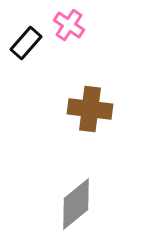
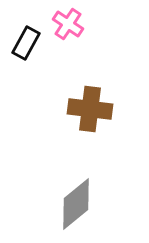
pink cross: moved 1 px left, 1 px up
black rectangle: rotated 12 degrees counterclockwise
